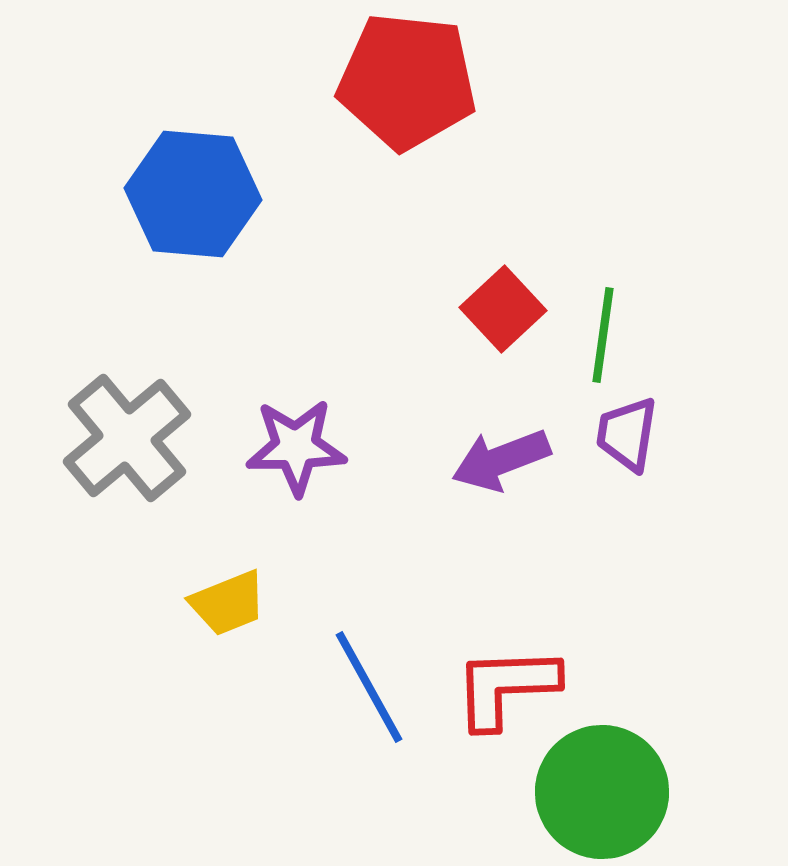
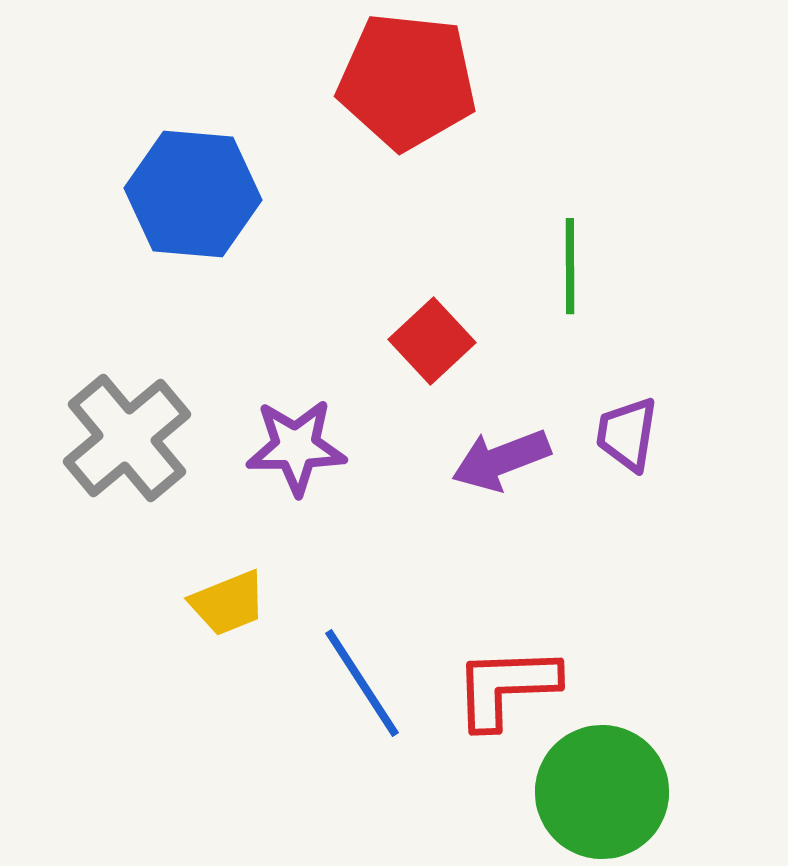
red square: moved 71 px left, 32 px down
green line: moved 33 px left, 69 px up; rotated 8 degrees counterclockwise
blue line: moved 7 px left, 4 px up; rotated 4 degrees counterclockwise
